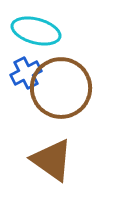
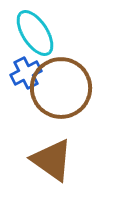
cyan ellipse: moved 1 px left, 2 px down; rotated 42 degrees clockwise
